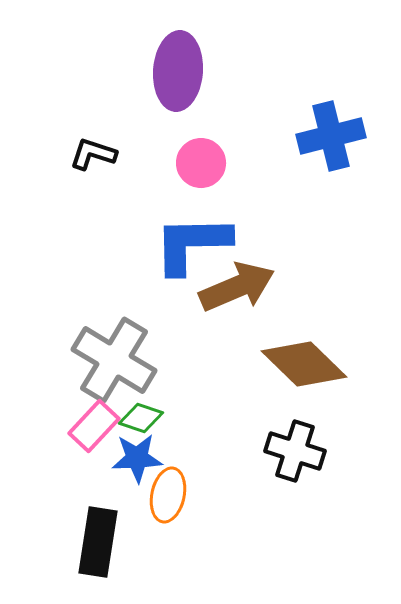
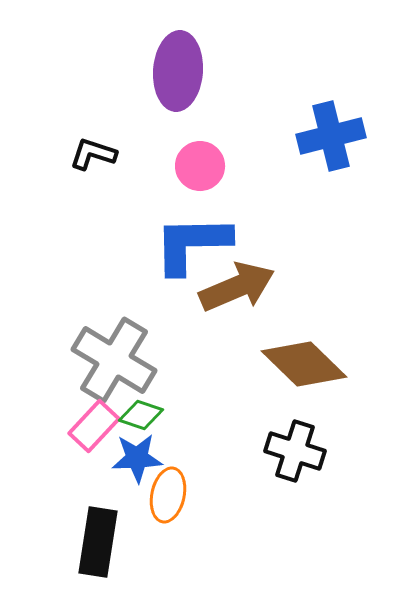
pink circle: moved 1 px left, 3 px down
green diamond: moved 3 px up
